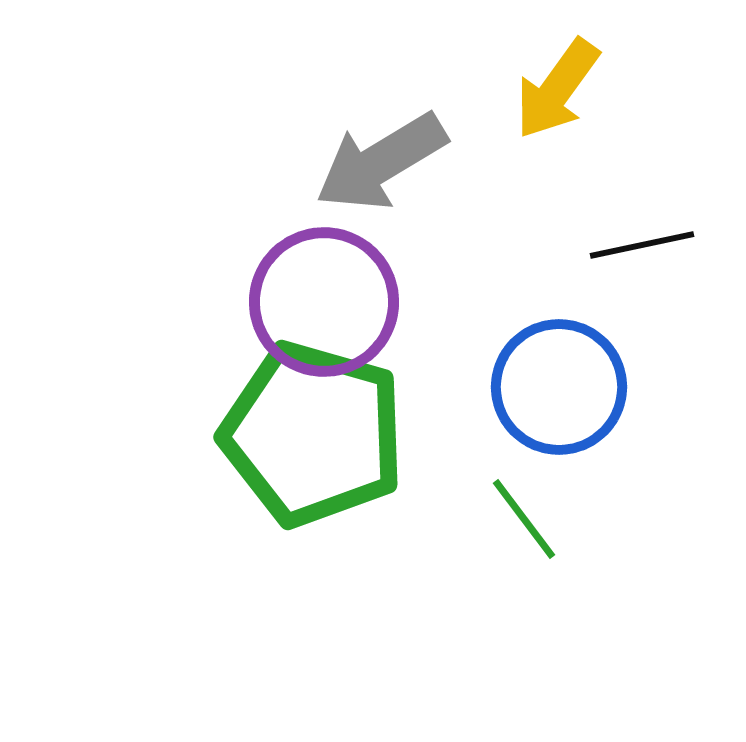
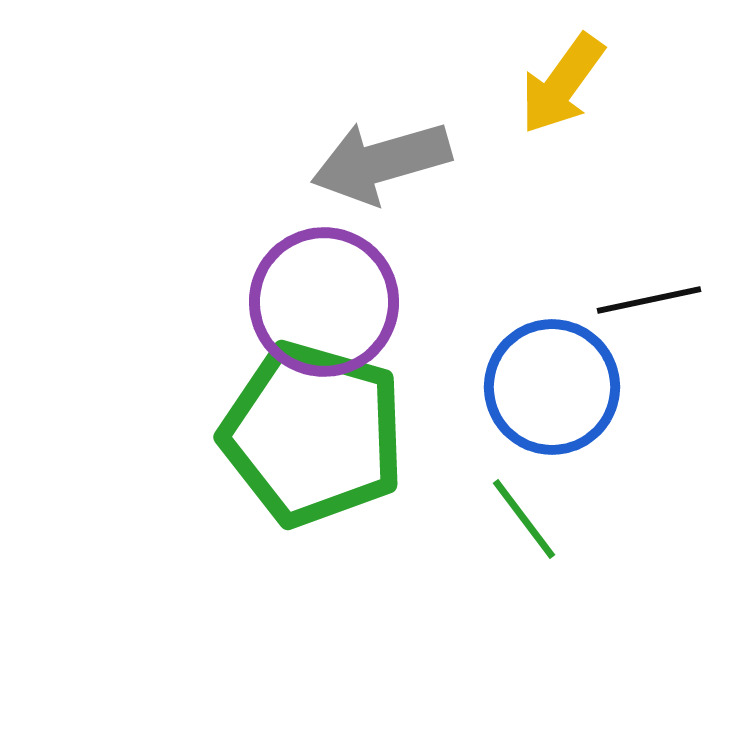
yellow arrow: moved 5 px right, 5 px up
gray arrow: rotated 15 degrees clockwise
black line: moved 7 px right, 55 px down
blue circle: moved 7 px left
